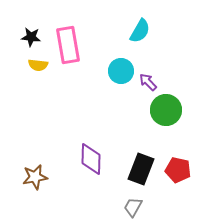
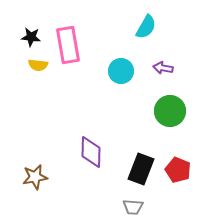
cyan semicircle: moved 6 px right, 4 px up
purple arrow: moved 15 px right, 14 px up; rotated 36 degrees counterclockwise
green circle: moved 4 px right, 1 px down
purple diamond: moved 7 px up
red pentagon: rotated 10 degrees clockwise
gray trapezoid: rotated 115 degrees counterclockwise
